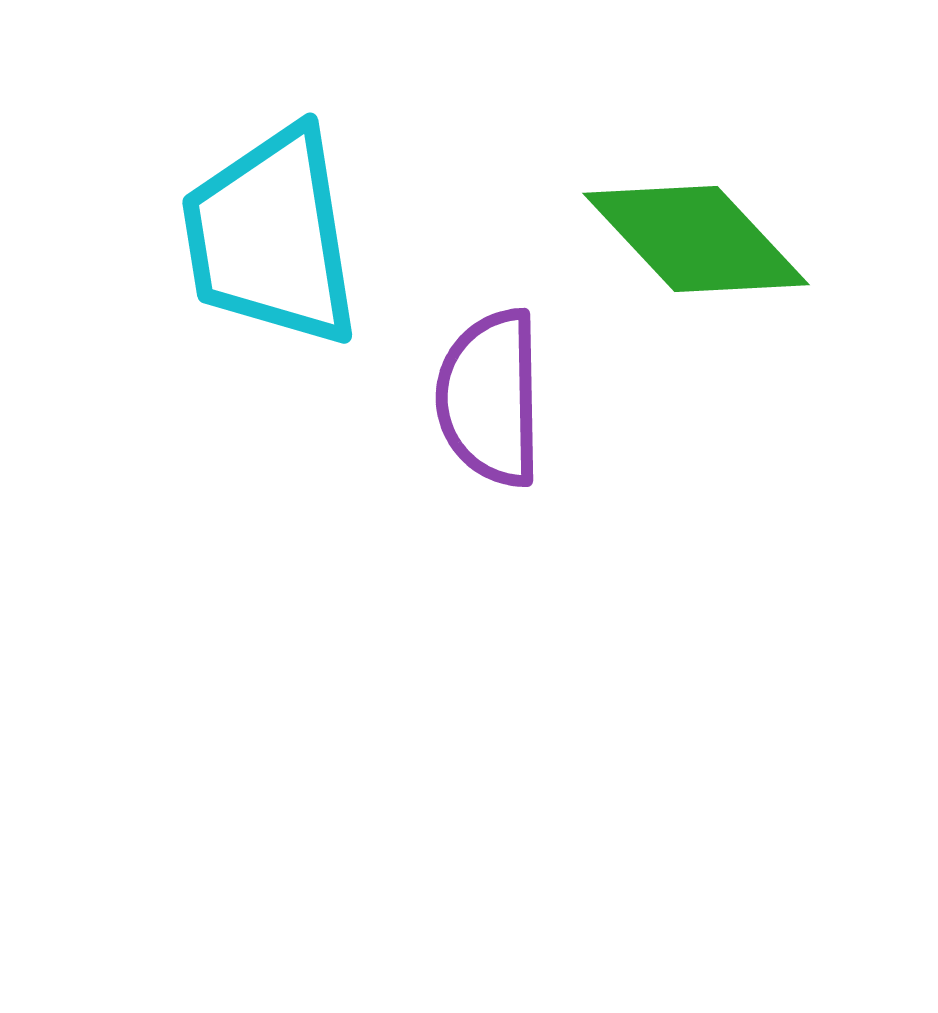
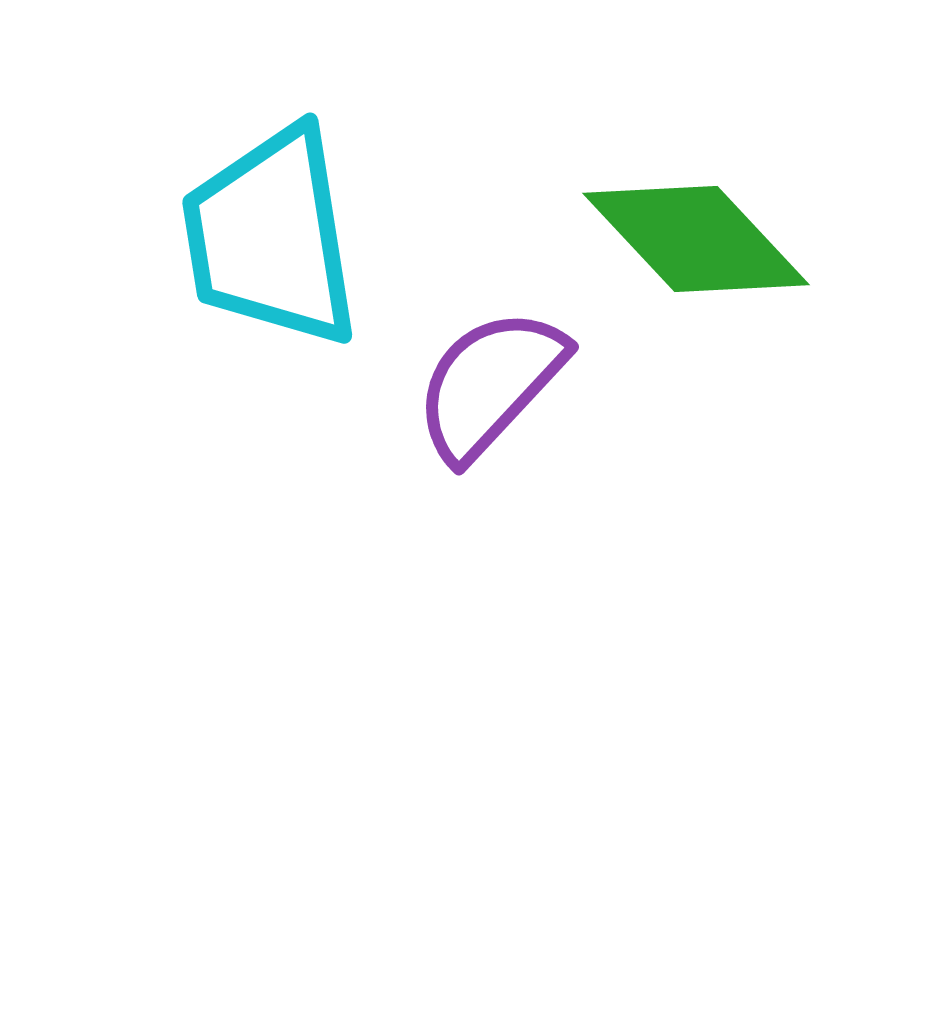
purple semicircle: moved 14 px up; rotated 44 degrees clockwise
